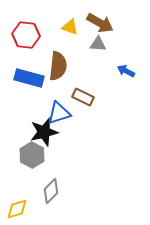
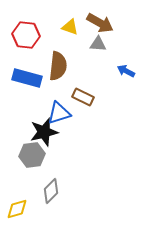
blue rectangle: moved 2 px left
gray hexagon: rotated 25 degrees clockwise
